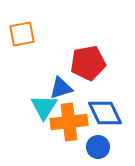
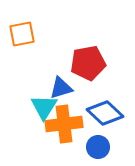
blue diamond: rotated 21 degrees counterclockwise
orange cross: moved 5 px left, 2 px down
